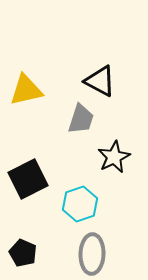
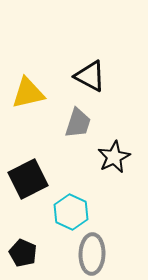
black triangle: moved 10 px left, 5 px up
yellow triangle: moved 2 px right, 3 px down
gray trapezoid: moved 3 px left, 4 px down
cyan hexagon: moved 9 px left, 8 px down; rotated 16 degrees counterclockwise
